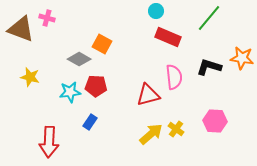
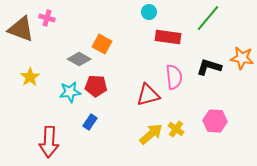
cyan circle: moved 7 px left, 1 px down
green line: moved 1 px left
red rectangle: rotated 15 degrees counterclockwise
yellow star: rotated 24 degrees clockwise
